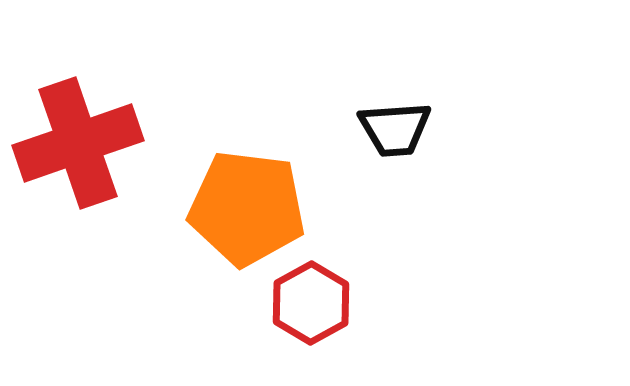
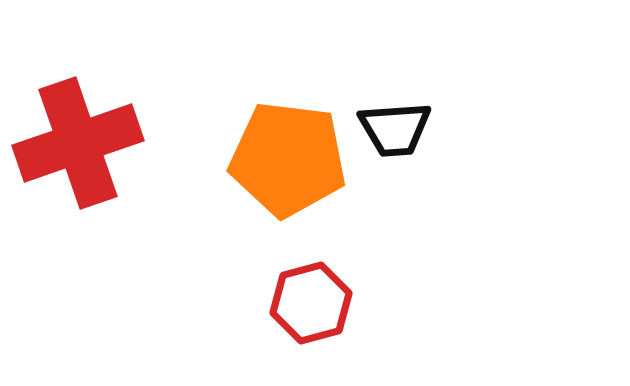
orange pentagon: moved 41 px right, 49 px up
red hexagon: rotated 14 degrees clockwise
